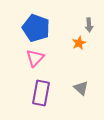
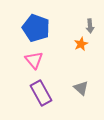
gray arrow: moved 1 px right, 1 px down
orange star: moved 2 px right, 1 px down
pink triangle: moved 1 px left, 2 px down; rotated 24 degrees counterclockwise
purple rectangle: rotated 40 degrees counterclockwise
